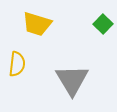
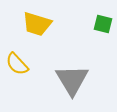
green square: rotated 30 degrees counterclockwise
yellow semicircle: rotated 130 degrees clockwise
